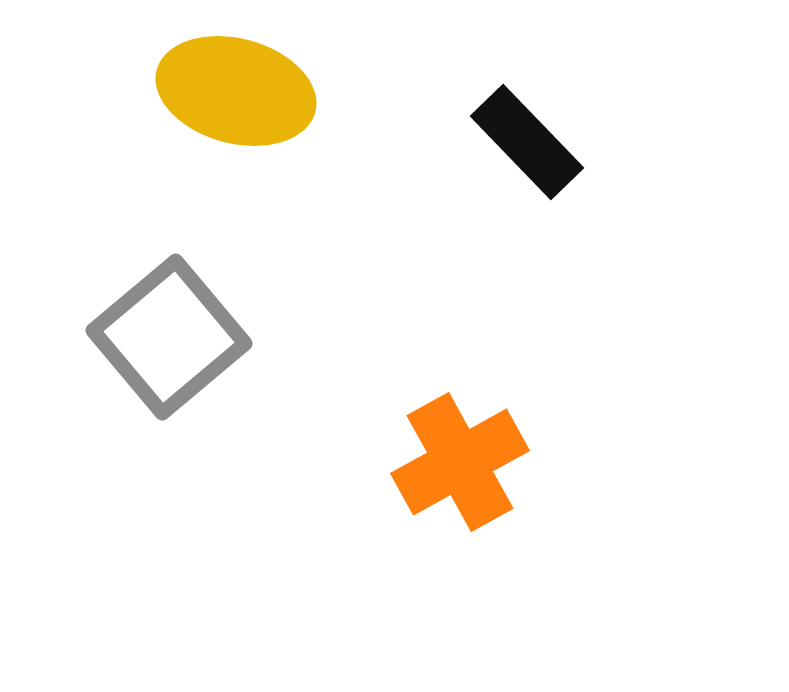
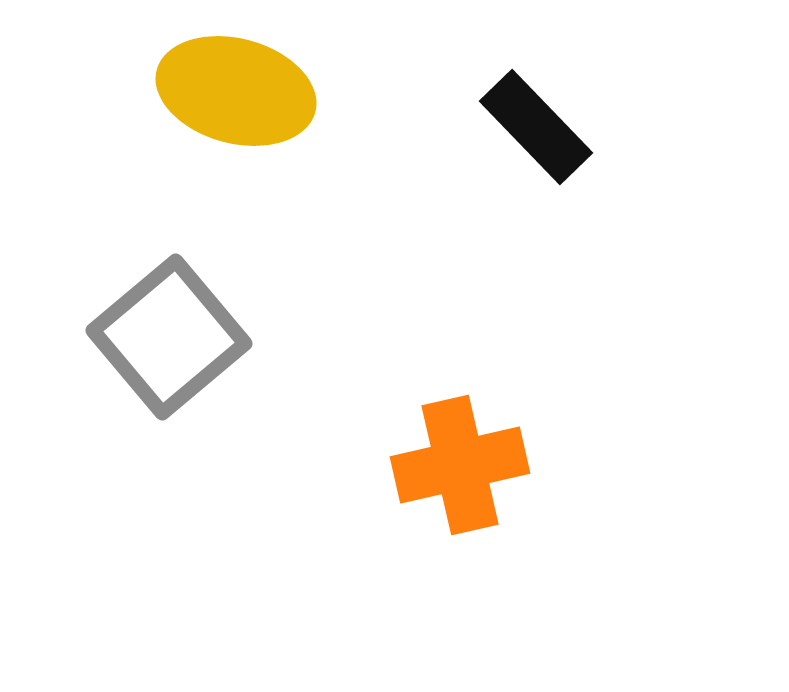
black rectangle: moved 9 px right, 15 px up
orange cross: moved 3 px down; rotated 16 degrees clockwise
